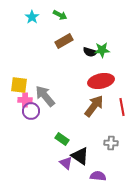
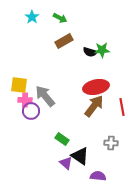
green arrow: moved 3 px down
red ellipse: moved 5 px left, 6 px down
